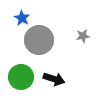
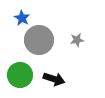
gray star: moved 6 px left, 4 px down
green circle: moved 1 px left, 2 px up
